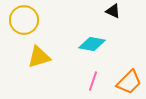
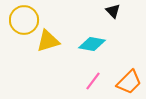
black triangle: rotated 21 degrees clockwise
yellow triangle: moved 9 px right, 16 px up
pink line: rotated 18 degrees clockwise
